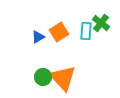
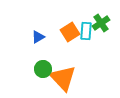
green cross: rotated 18 degrees clockwise
orange square: moved 11 px right
green circle: moved 8 px up
